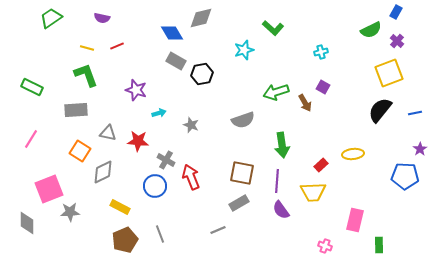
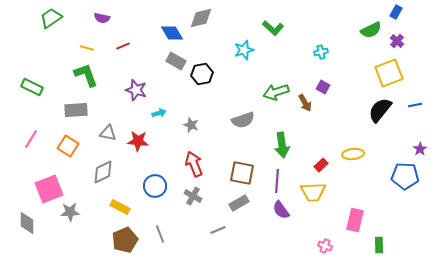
red line at (117, 46): moved 6 px right
blue line at (415, 113): moved 8 px up
orange square at (80, 151): moved 12 px left, 5 px up
gray cross at (166, 160): moved 27 px right, 36 px down
red arrow at (191, 177): moved 3 px right, 13 px up
